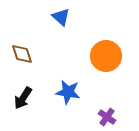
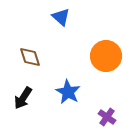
brown diamond: moved 8 px right, 3 px down
blue star: rotated 20 degrees clockwise
